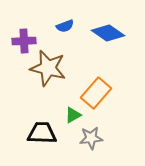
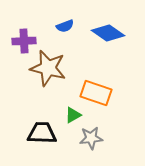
orange rectangle: rotated 68 degrees clockwise
